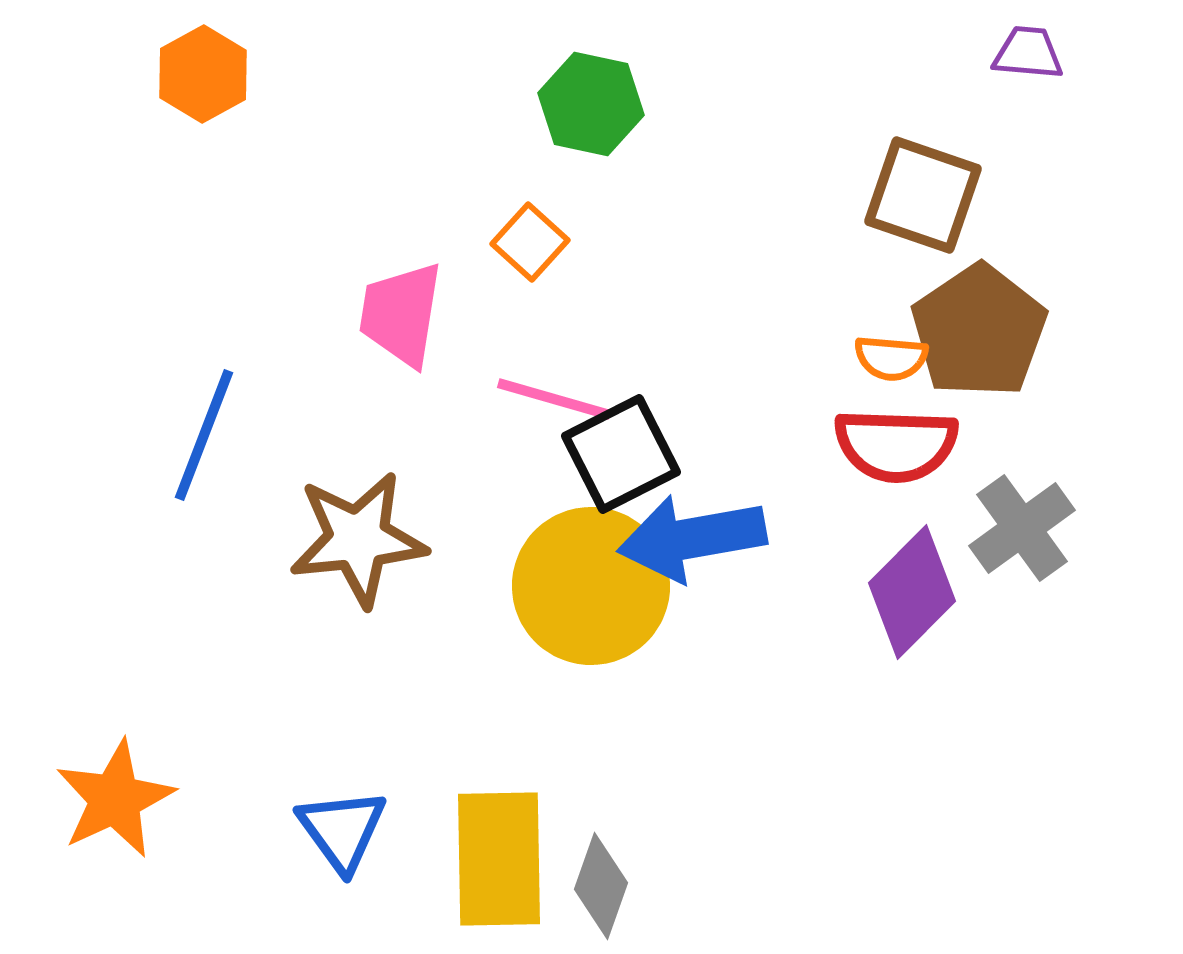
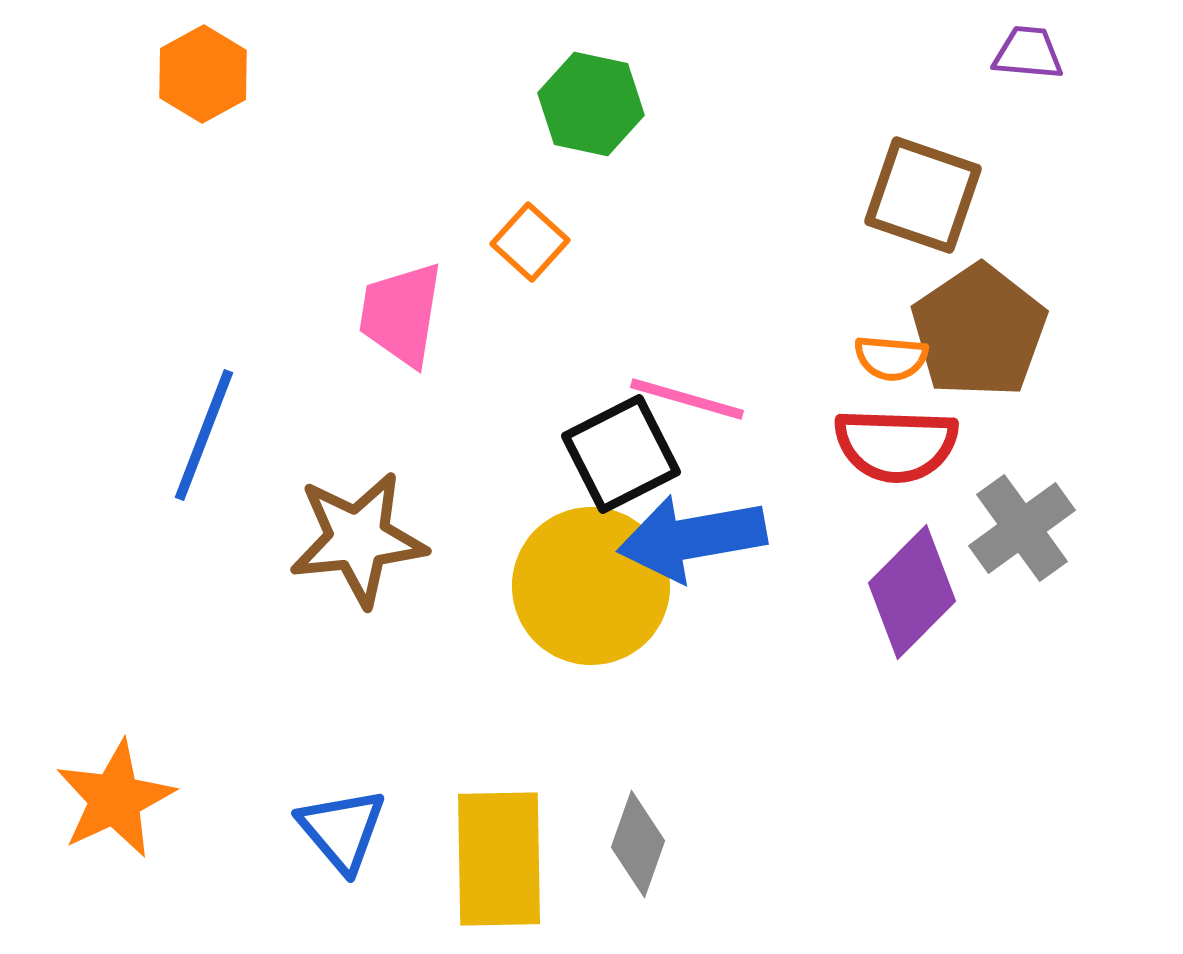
pink line: moved 133 px right
blue triangle: rotated 4 degrees counterclockwise
gray diamond: moved 37 px right, 42 px up
